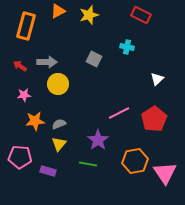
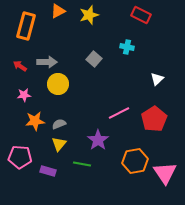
gray square: rotated 14 degrees clockwise
green line: moved 6 px left
